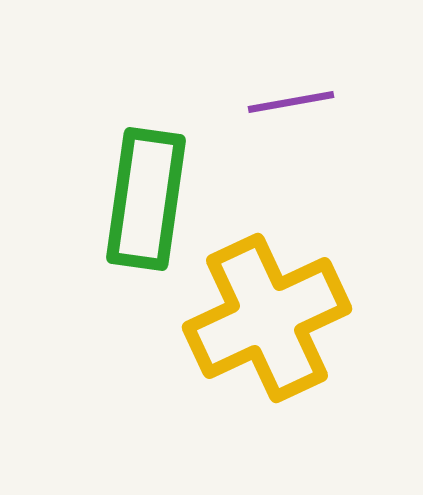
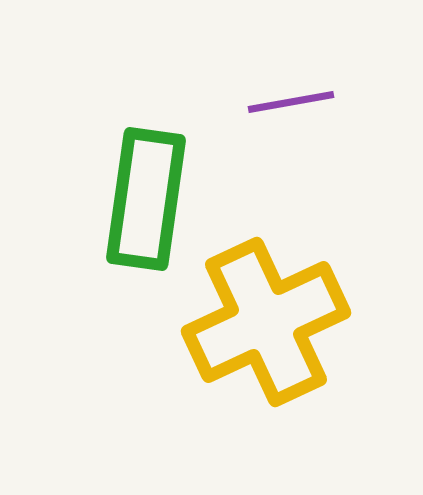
yellow cross: moved 1 px left, 4 px down
